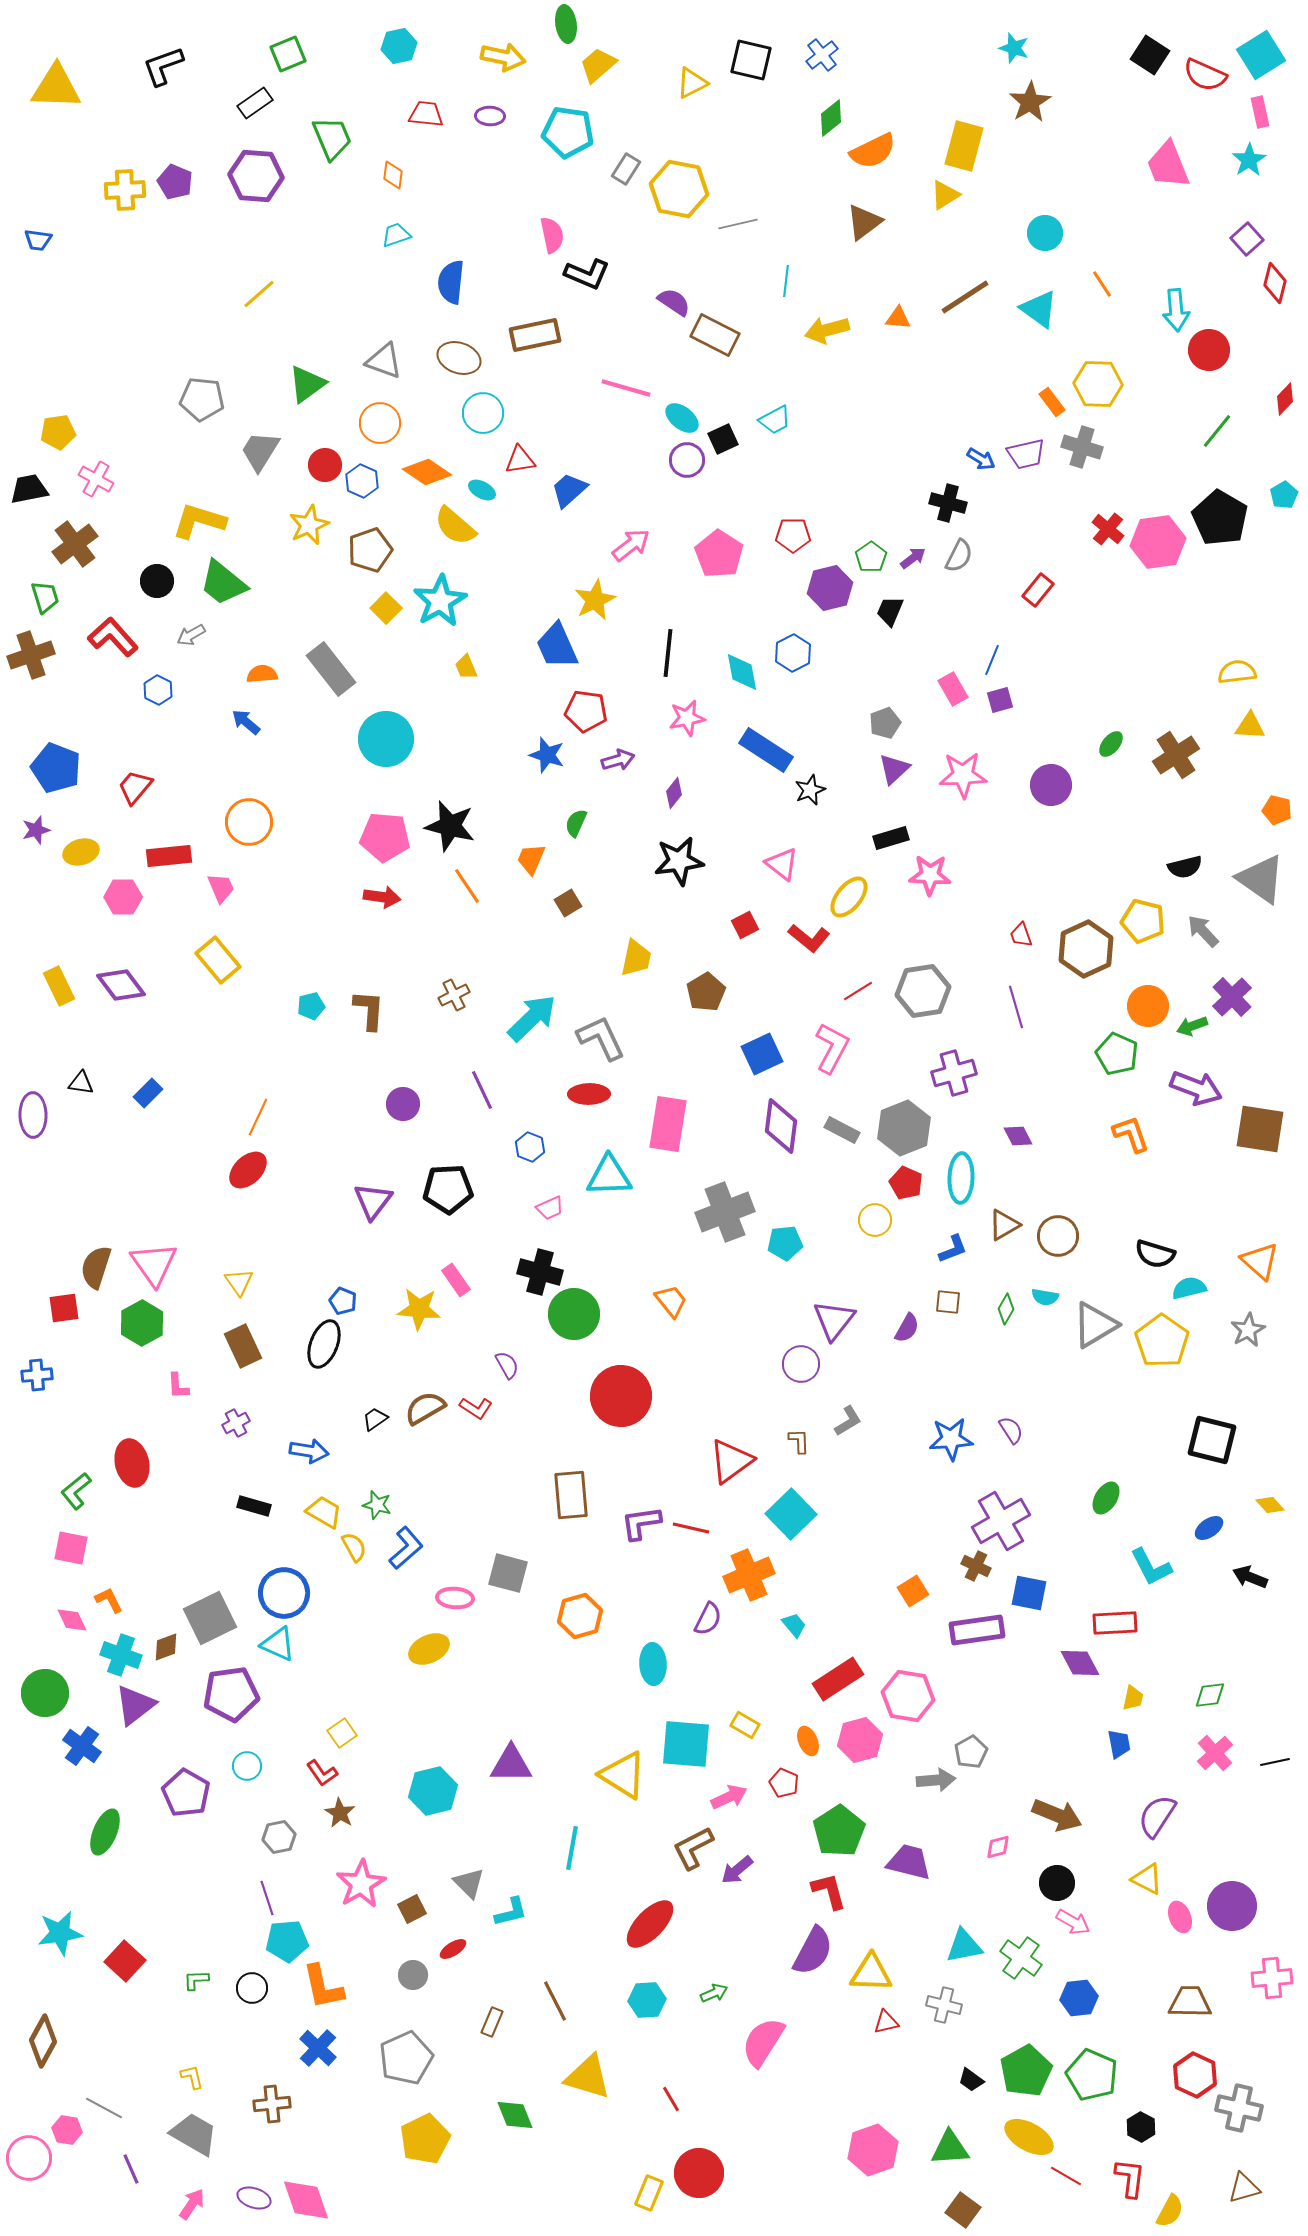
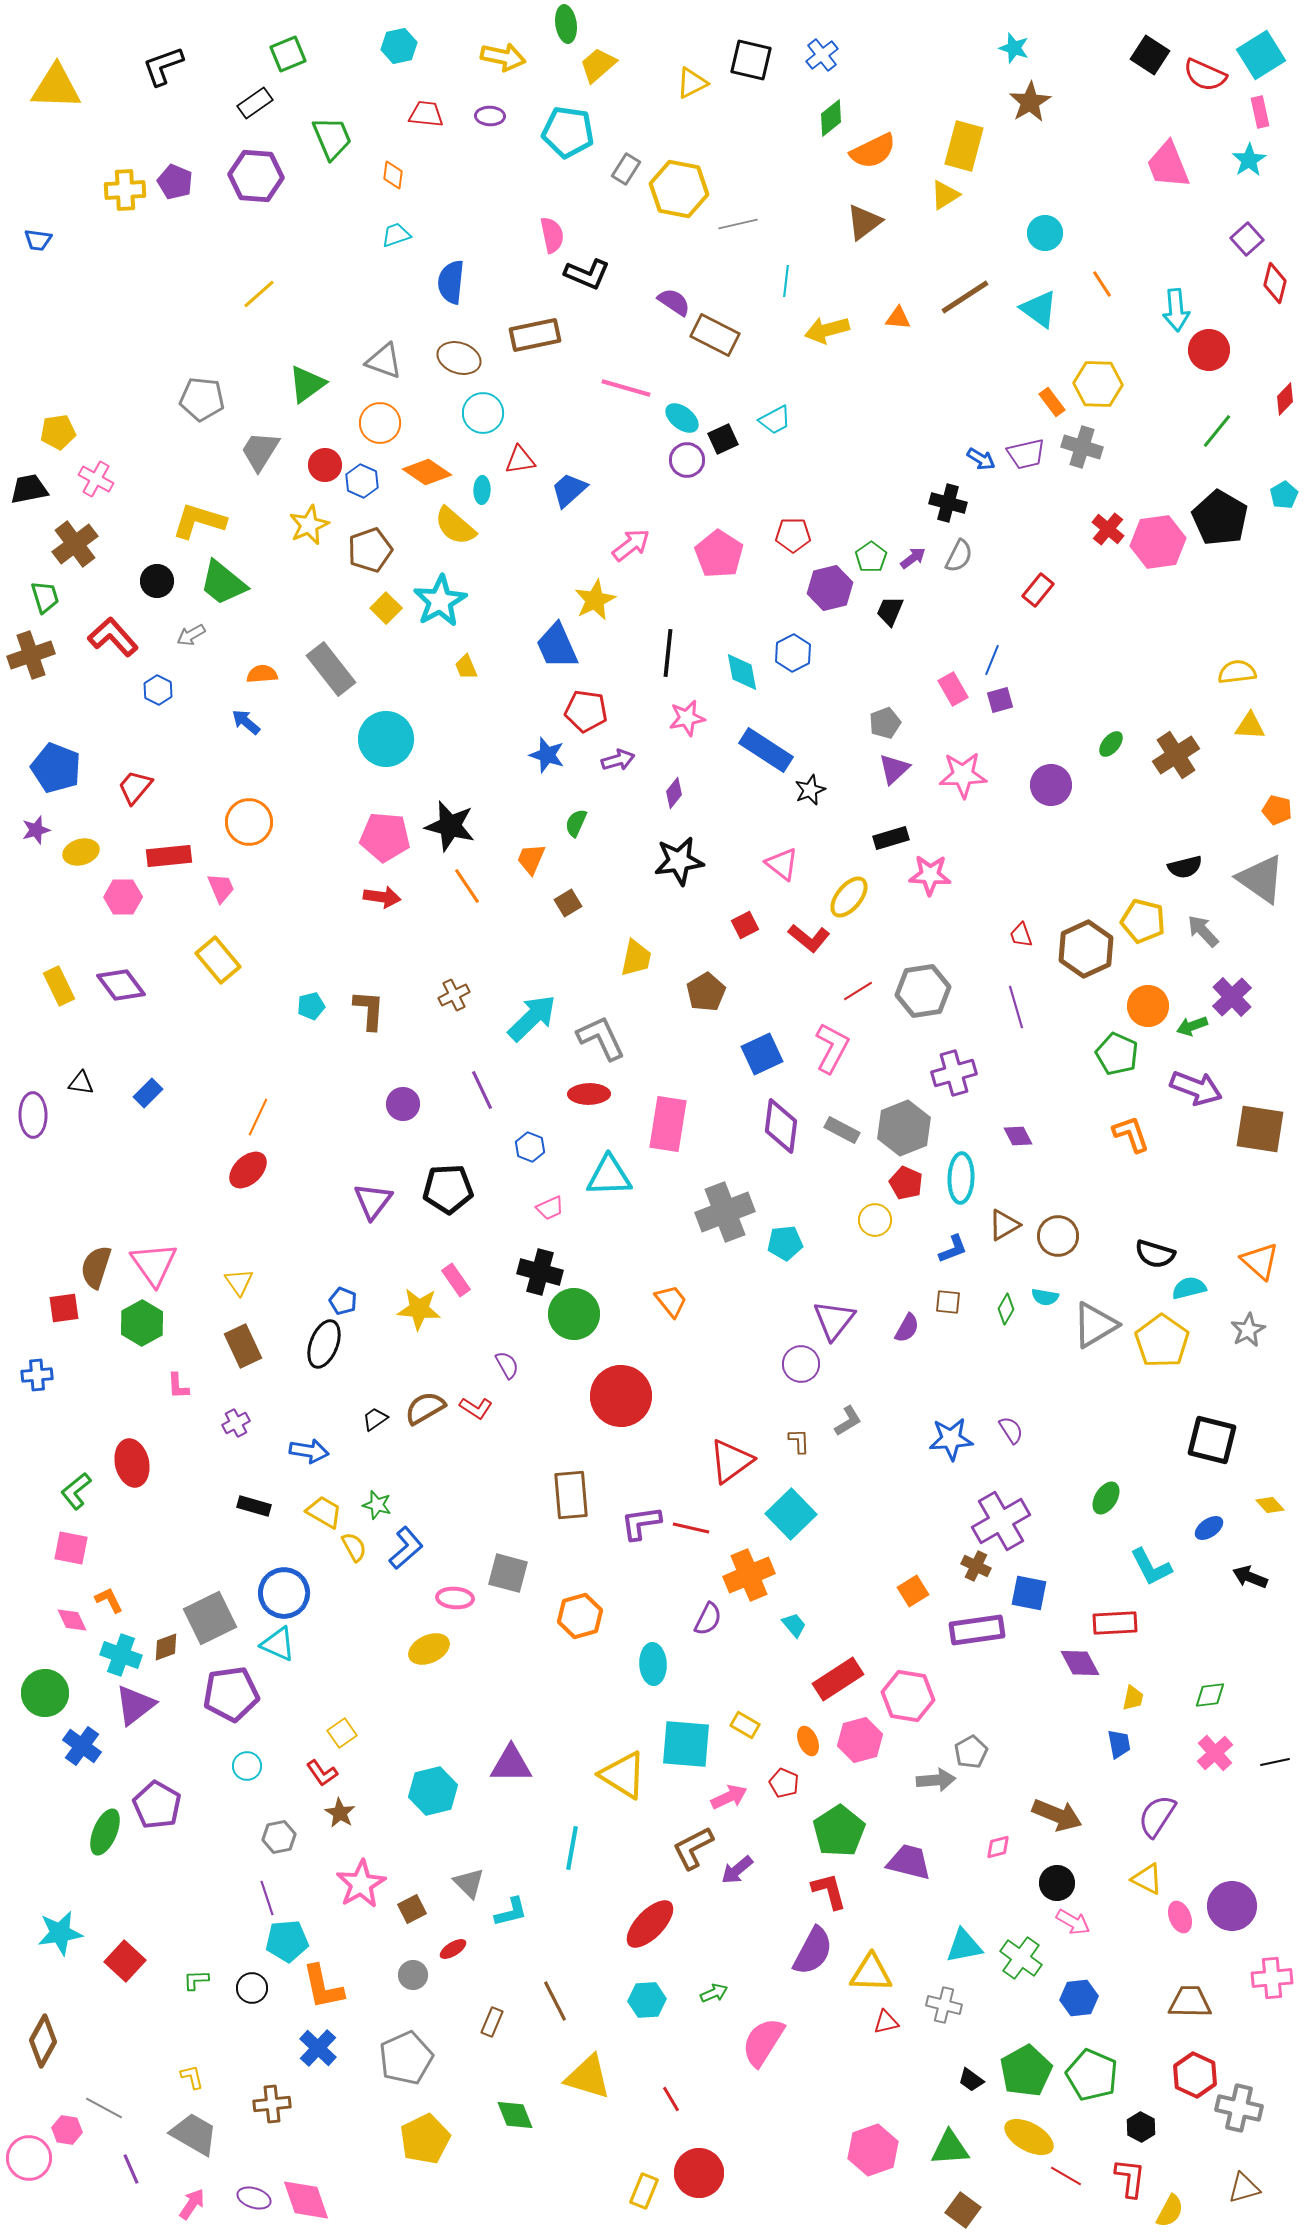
cyan ellipse at (482, 490): rotated 64 degrees clockwise
purple pentagon at (186, 1793): moved 29 px left, 12 px down
yellow rectangle at (649, 2193): moved 5 px left, 2 px up
